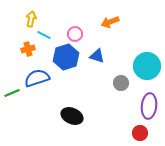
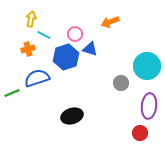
blue triangle: moved 7 px left, 7 px up
black ellipse: rotated 40 degrees counterclockwise
